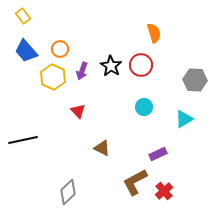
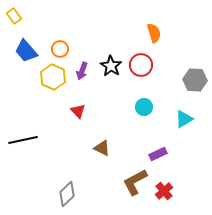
yellow rectangle: moved 9 px left
gray diamond: moved 1 px left, 2 px down
